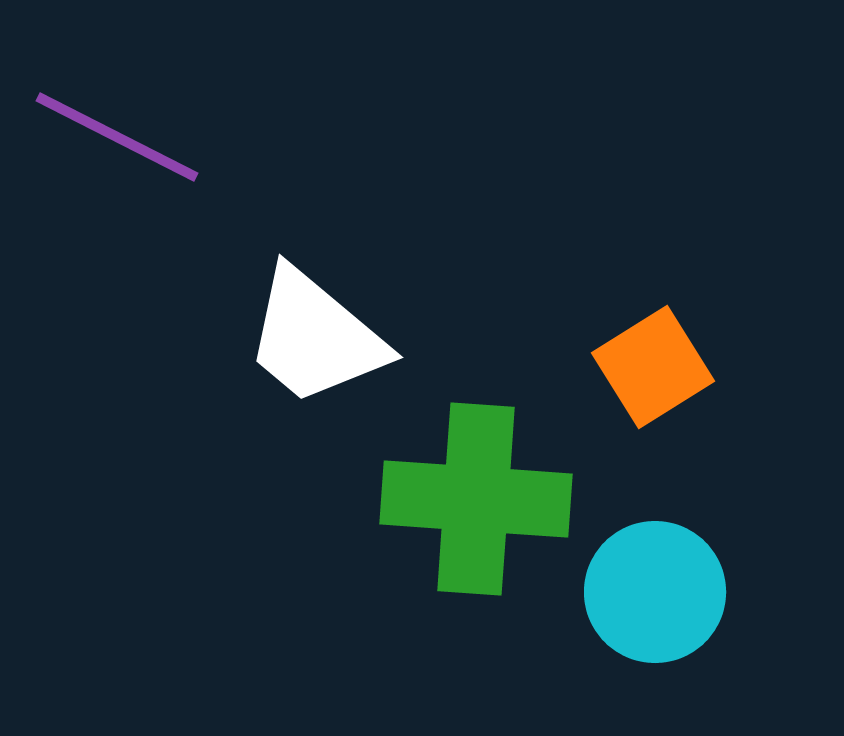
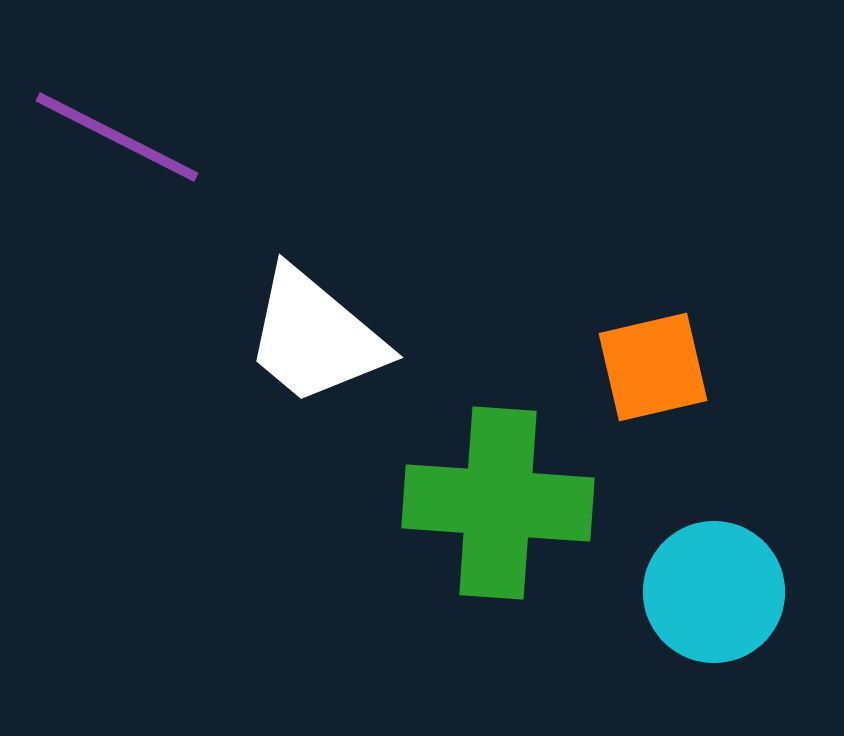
orange square: rotated 19 degrees clockwise
green cross: moved 22 px right, 4 px down
cyan circle: moved 59 px right
